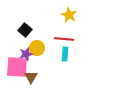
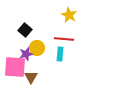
cyan rectangle: moved 5 px left
pink square: moved 2 px left
